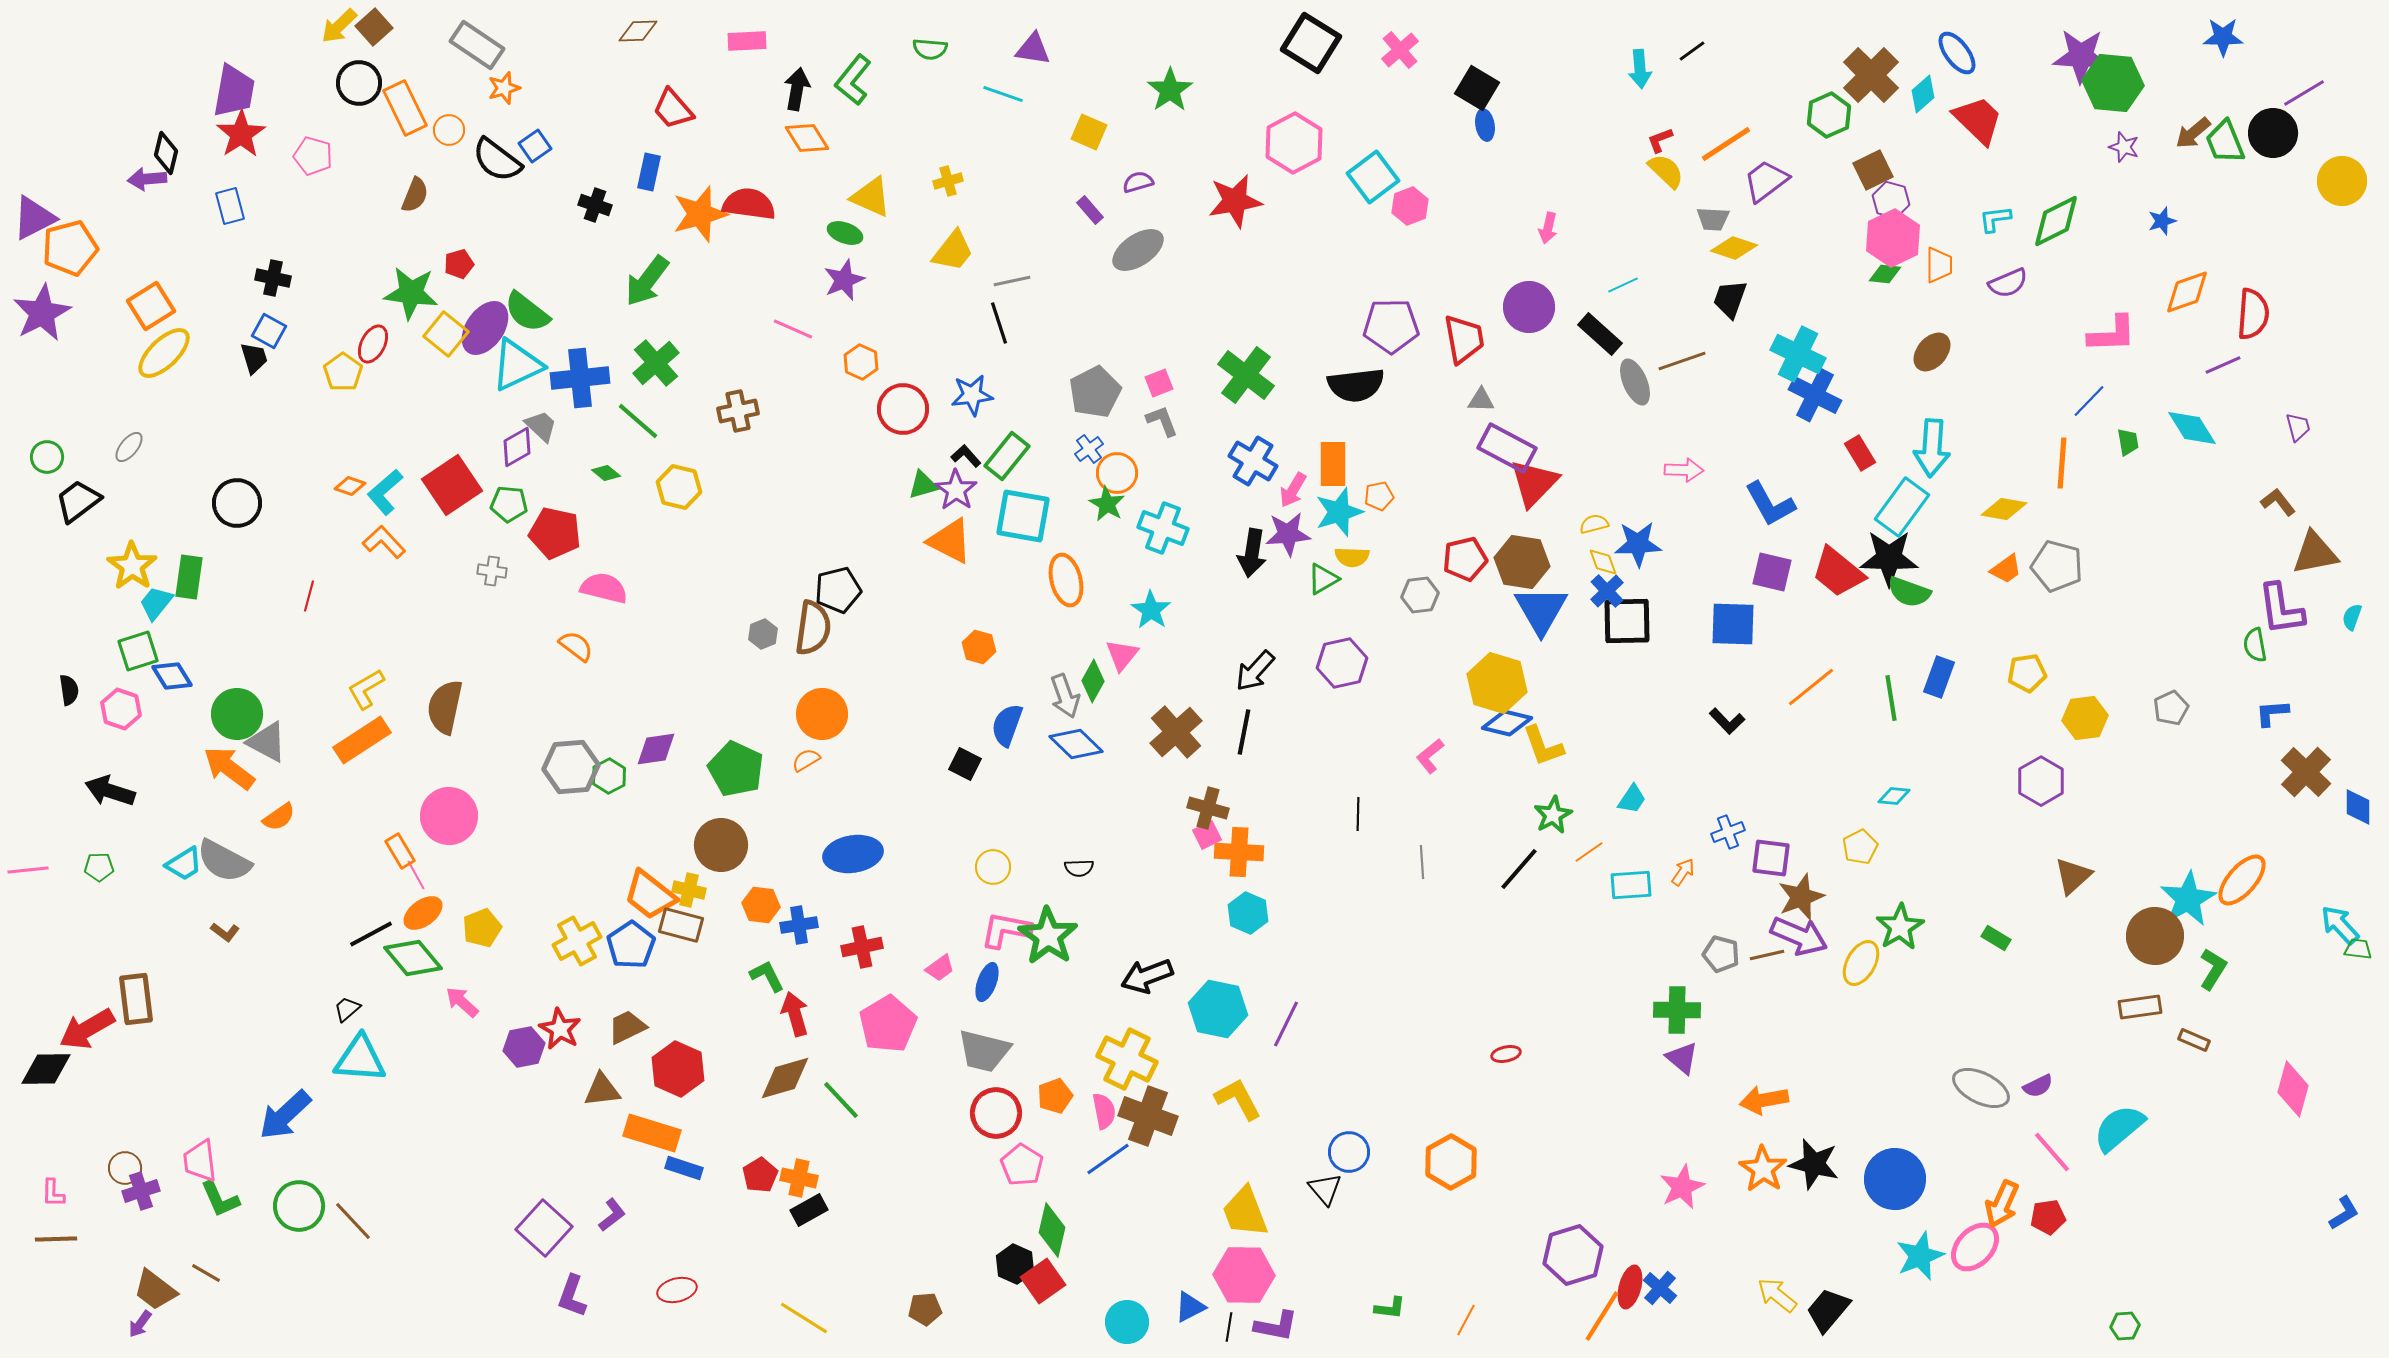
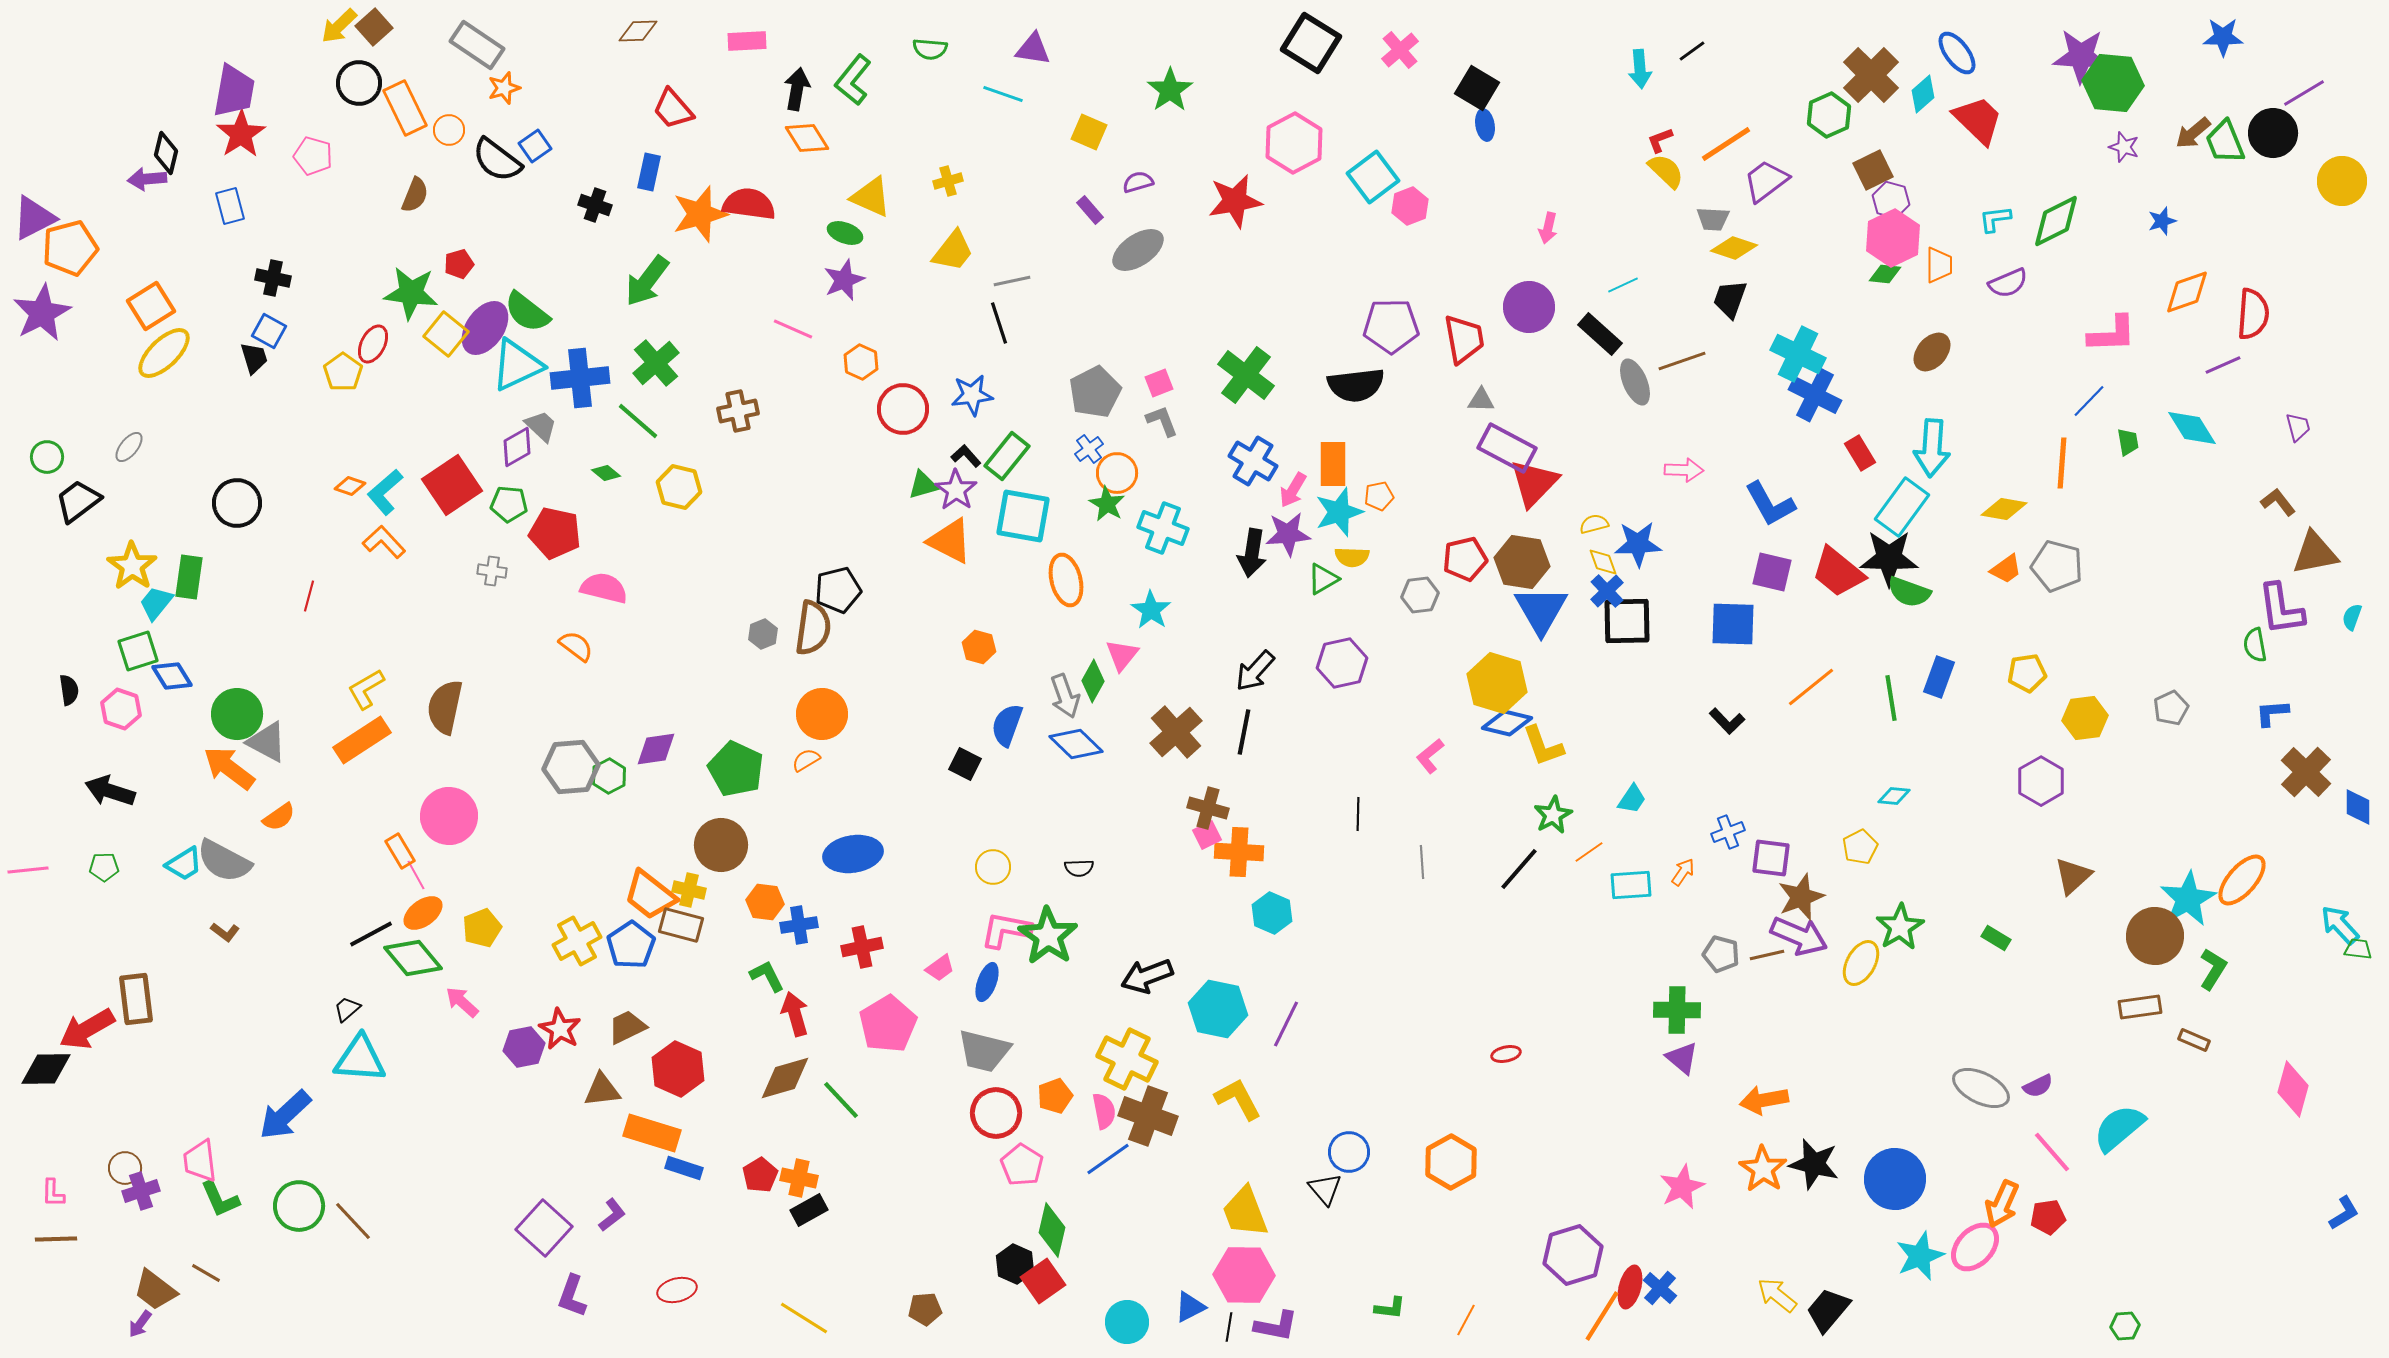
green pentagon at (99, 867): moved 5 px right
orange hexagon at (761, 905): moved 4 px right, 3 px up
cyan hexagon at (1248, 913): moved 24 px right
